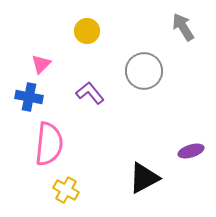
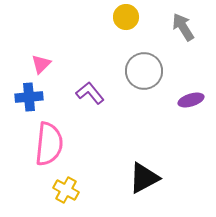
yellow circle: moved 39 px right, 14 px up
blue cross: rotated 16 degrees counterclockwise
purple ellipse: moved 51 px up
